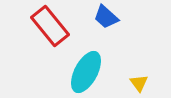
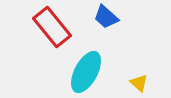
red rectangle: moved 2 px right, 1 px down
yellow triangle: rotated 12 degrees counterclockwise
